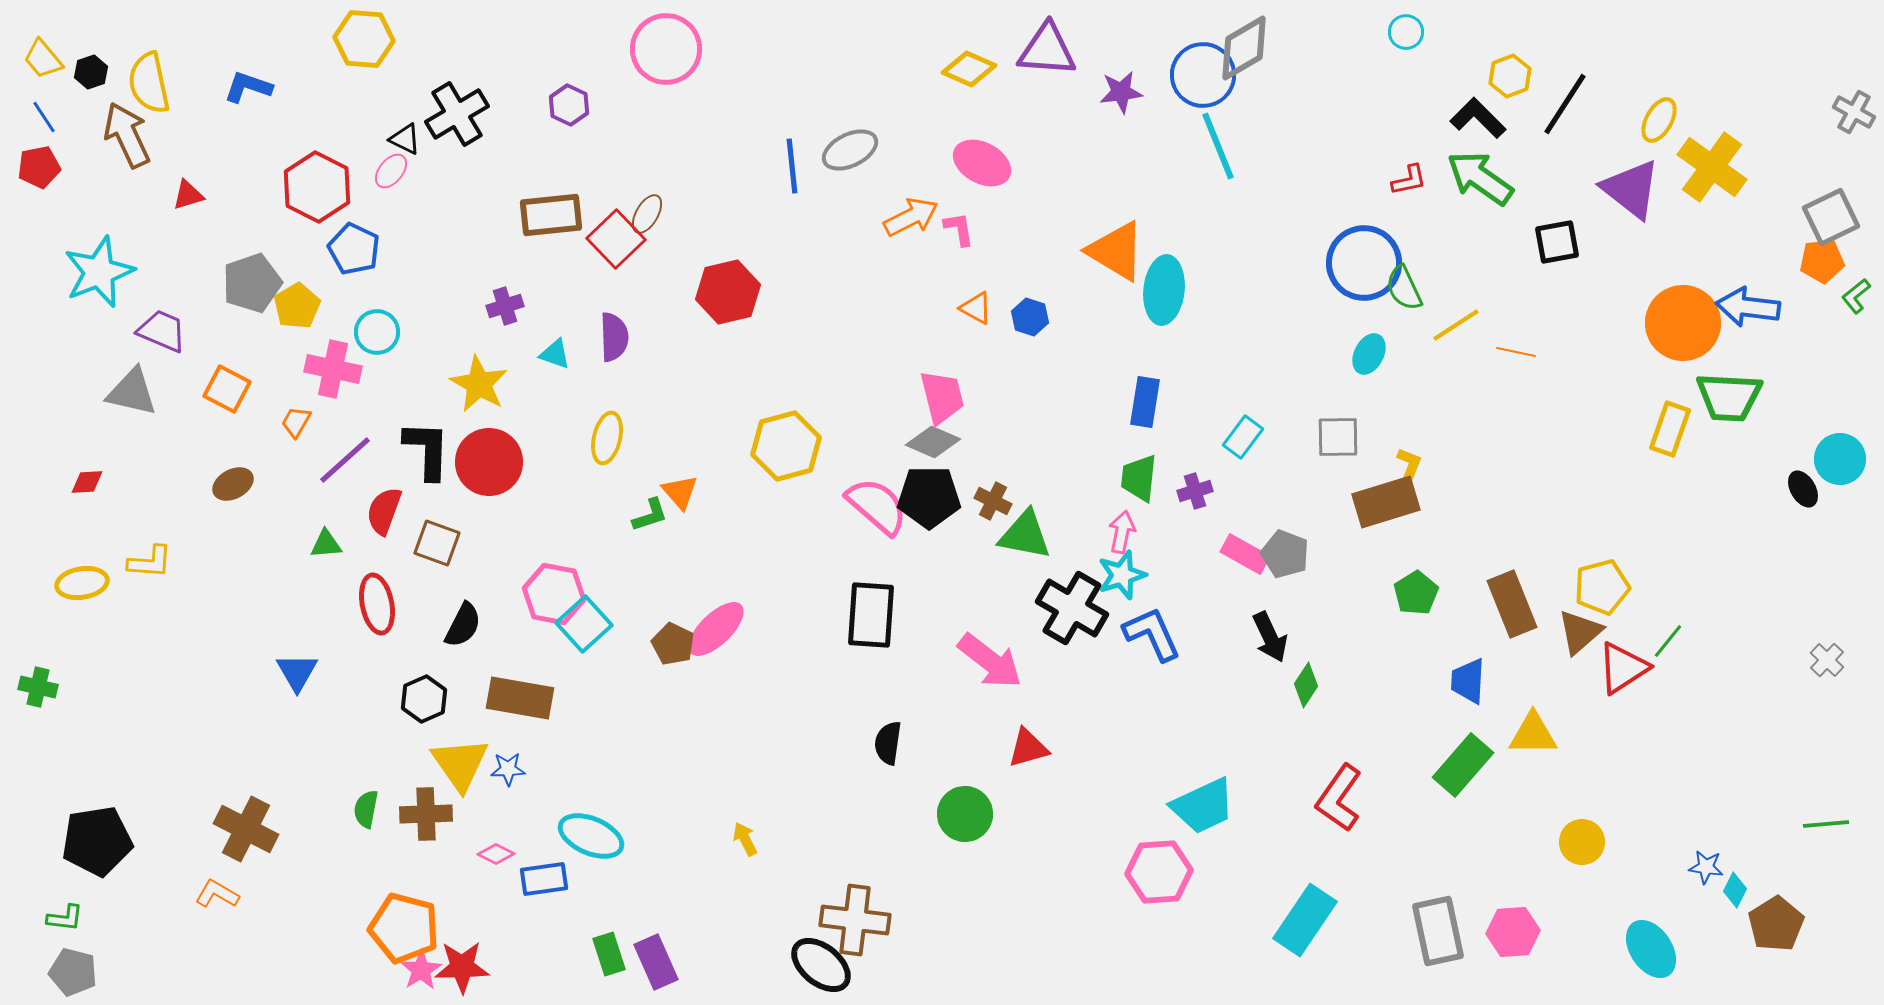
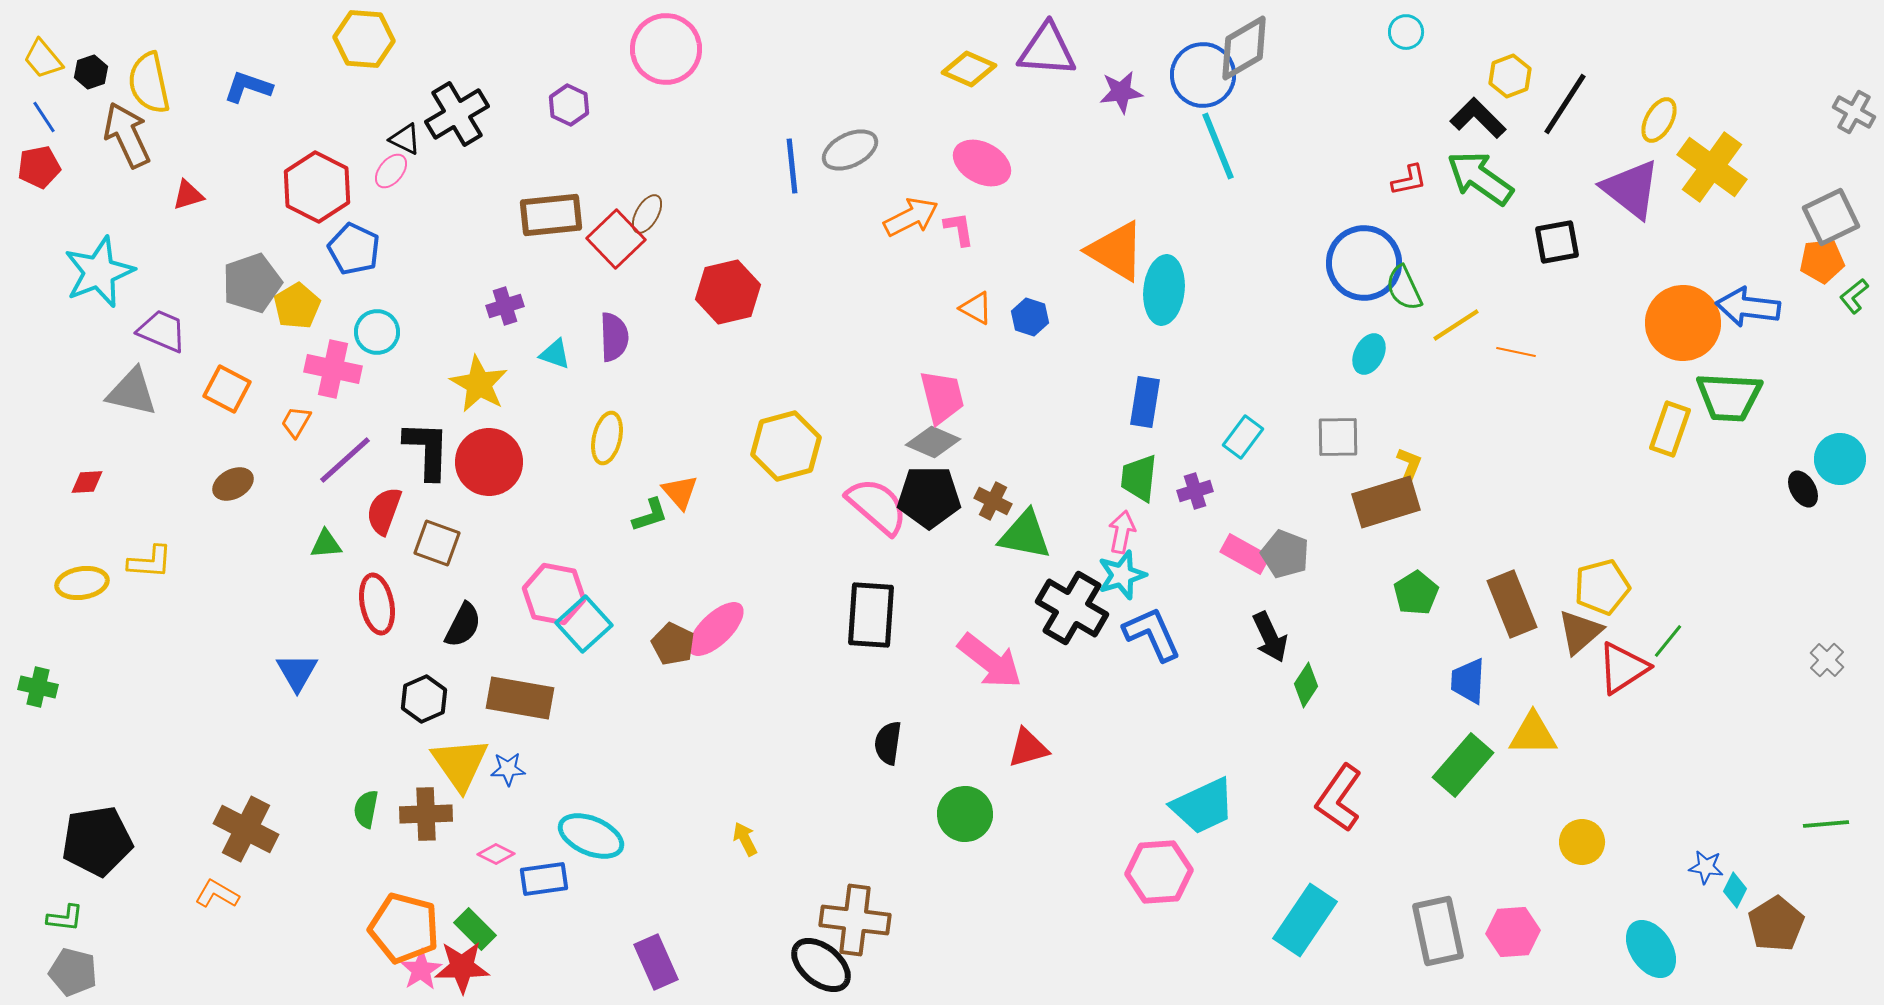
green L-shape at (1856, 296): moved 2 px left
green rectangle at (609, 954): moved 134 px left, 25 px up; rotated 27 degrees counterclockwise
